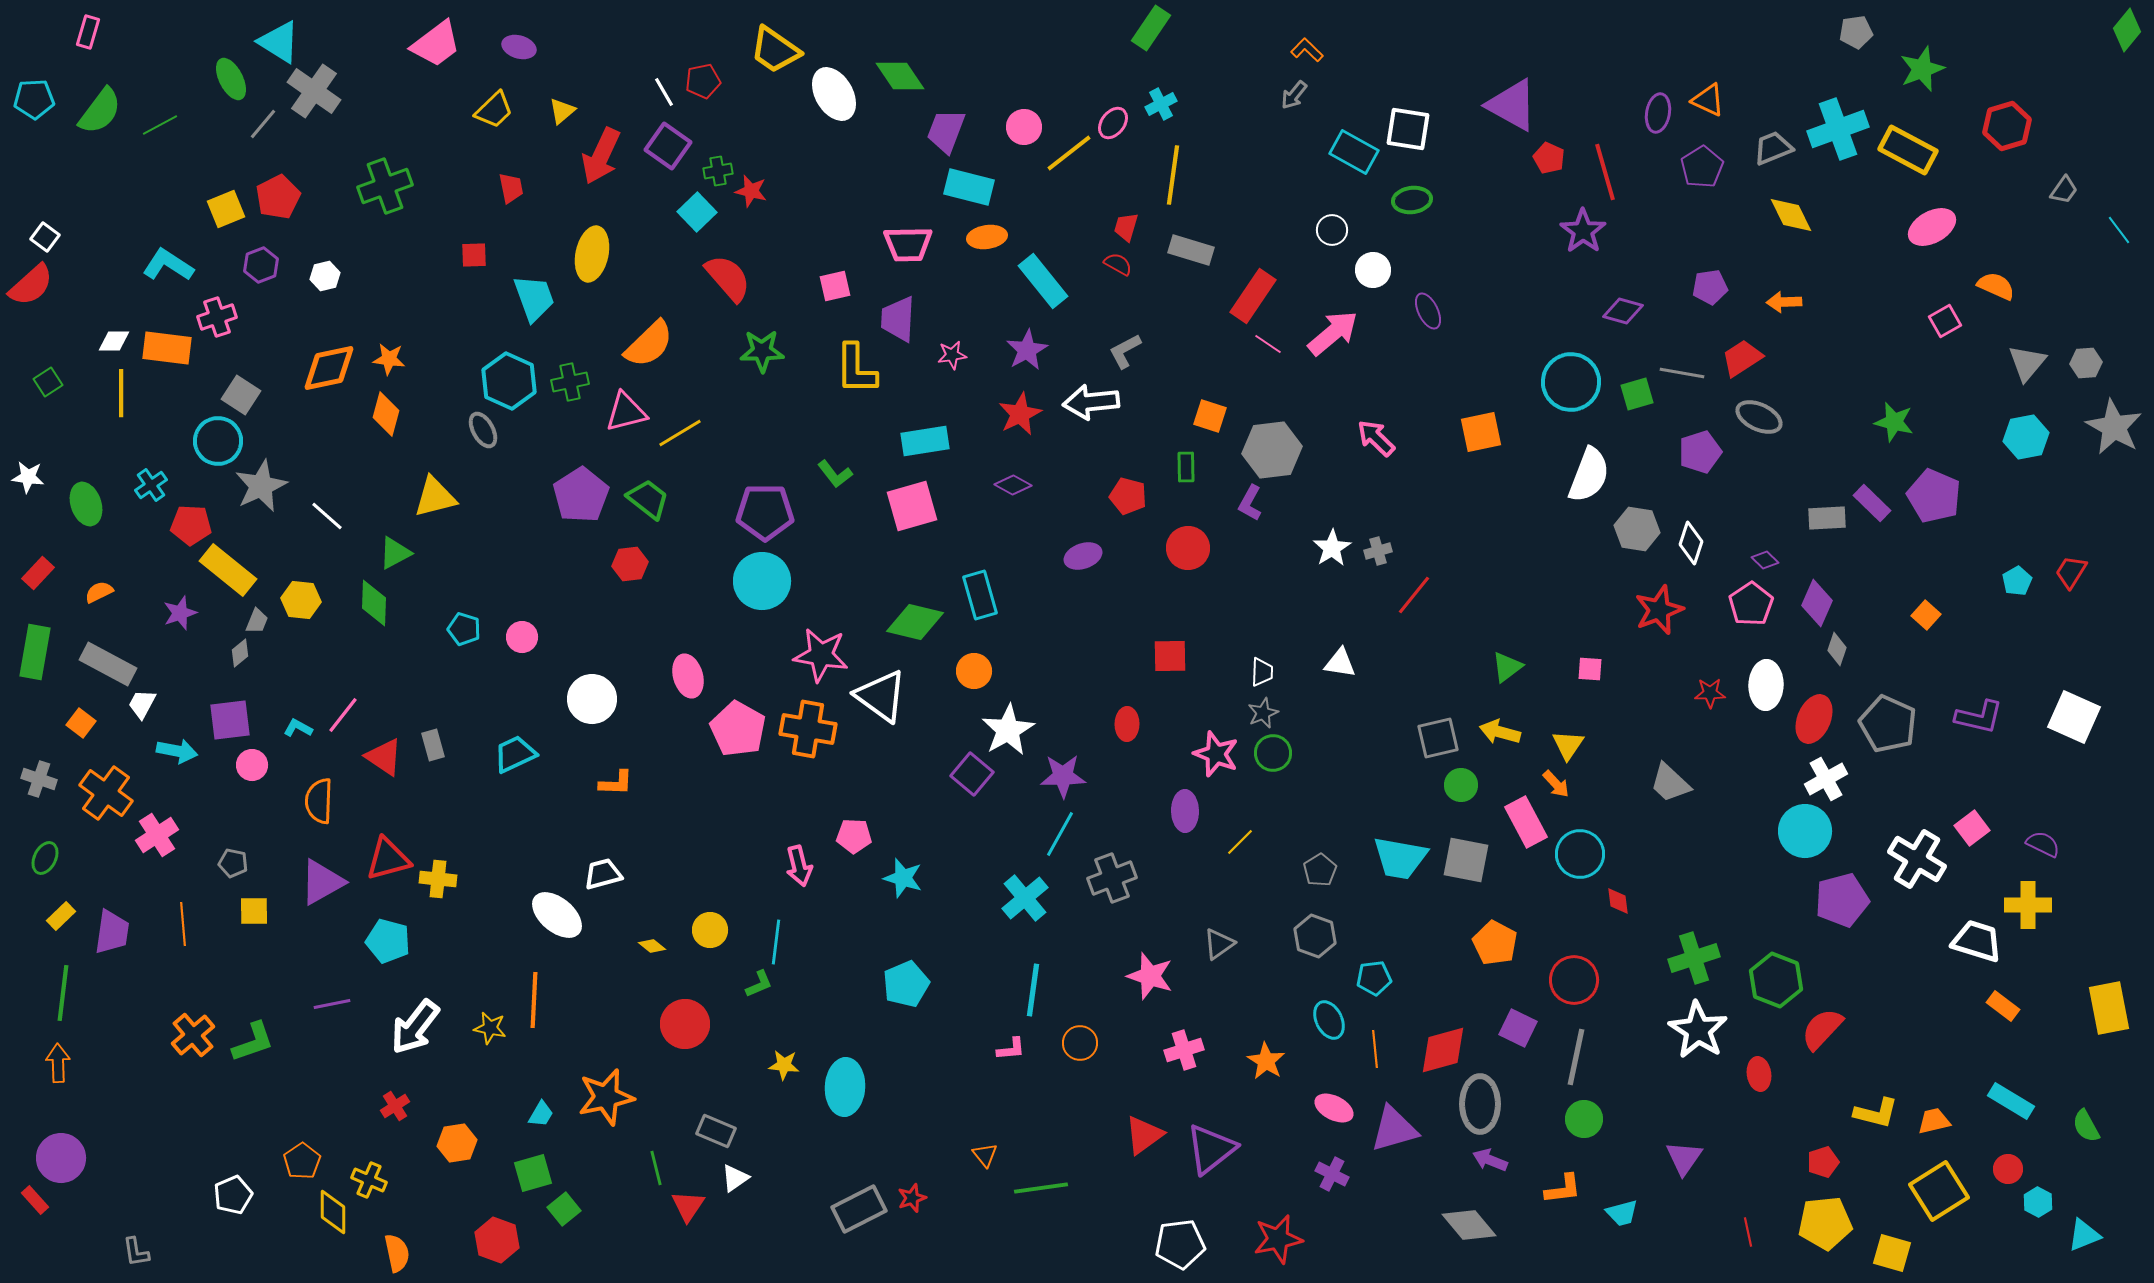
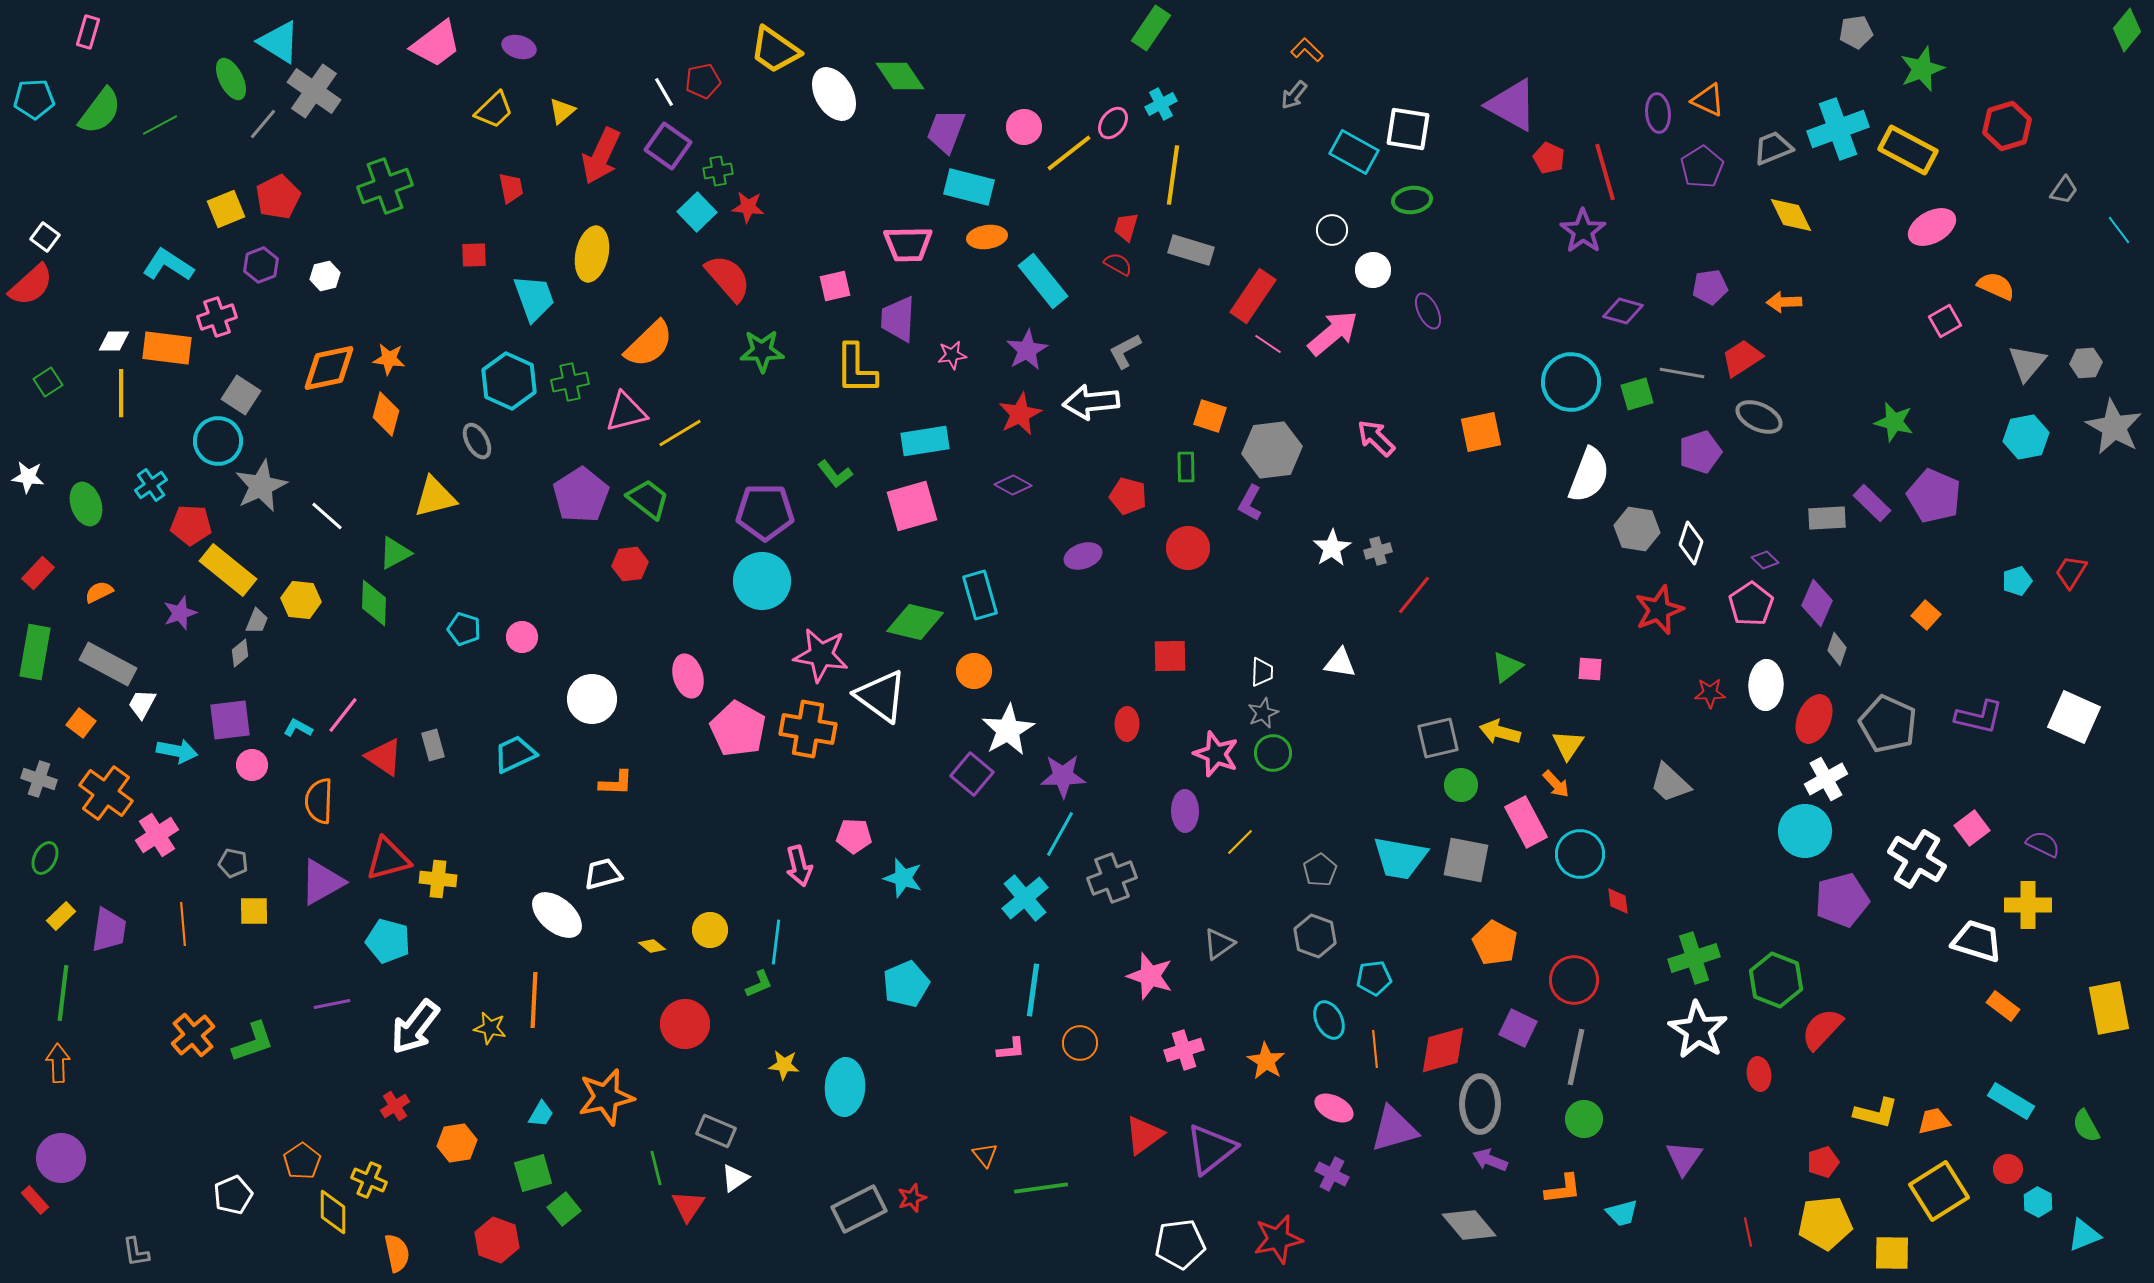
purple ellipse at (1658, 113): rotated 15 degrees counterclockwise
red star at (751, 191): moved 3 px left, 16 px down; rotated 8 degrees counterclockwise
gray ellipse at (483, 430): moved 6 px left, 11 px down
cyan pentagon at (2017, 581): rotated 12 degrees clockwise
purple trapezoid at (112, 932): moved 3 px left, 2 px up
yellow square at (1892, 1253): rotated 15 degrees counterclockwise
